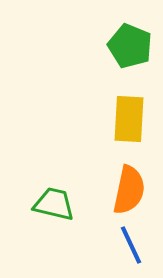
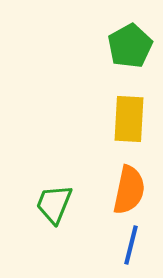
green pentagon: rotated 21 degrees clockwise
green trapezoid: rotated 81 degrees counterclockwise
blue line: rotated 39 degrees clockwise
